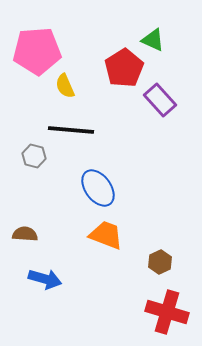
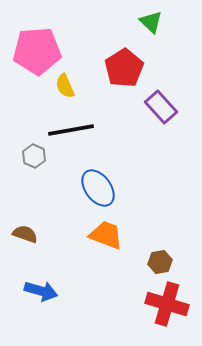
green triangle: moved 2 px left, 18 px up; rotated 20 degrees clockwise
purple rectangle: moved 1 px right, 7 px down
black line: rotated 15 degrees counterclockwise
gray hexagon: rotated 10 degrees clockwise
brown semicircle: rotated 15 degrees clockwise
brown hexagon: rotated 15 degrees clockwise
blue arrow: moved 4 px left, 12 px down
red cross: moved 8 px up
